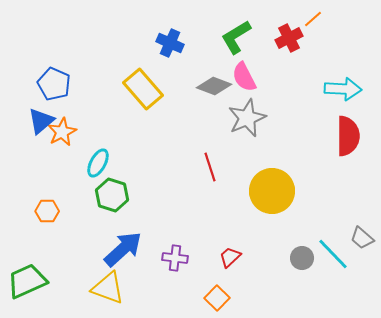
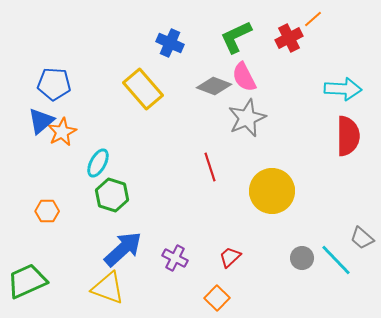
green L-shape: rotated 6 degrees clockwise
blue pentagon: rotated 20 degrees counterclockwise
cyan line: moved 3 px right, 6 px down
purple cross: rotated 20 degrees clockwise
